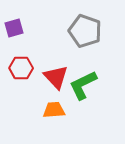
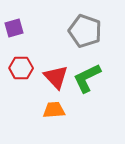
green L-shape: moved 4 px right, 7 px up
